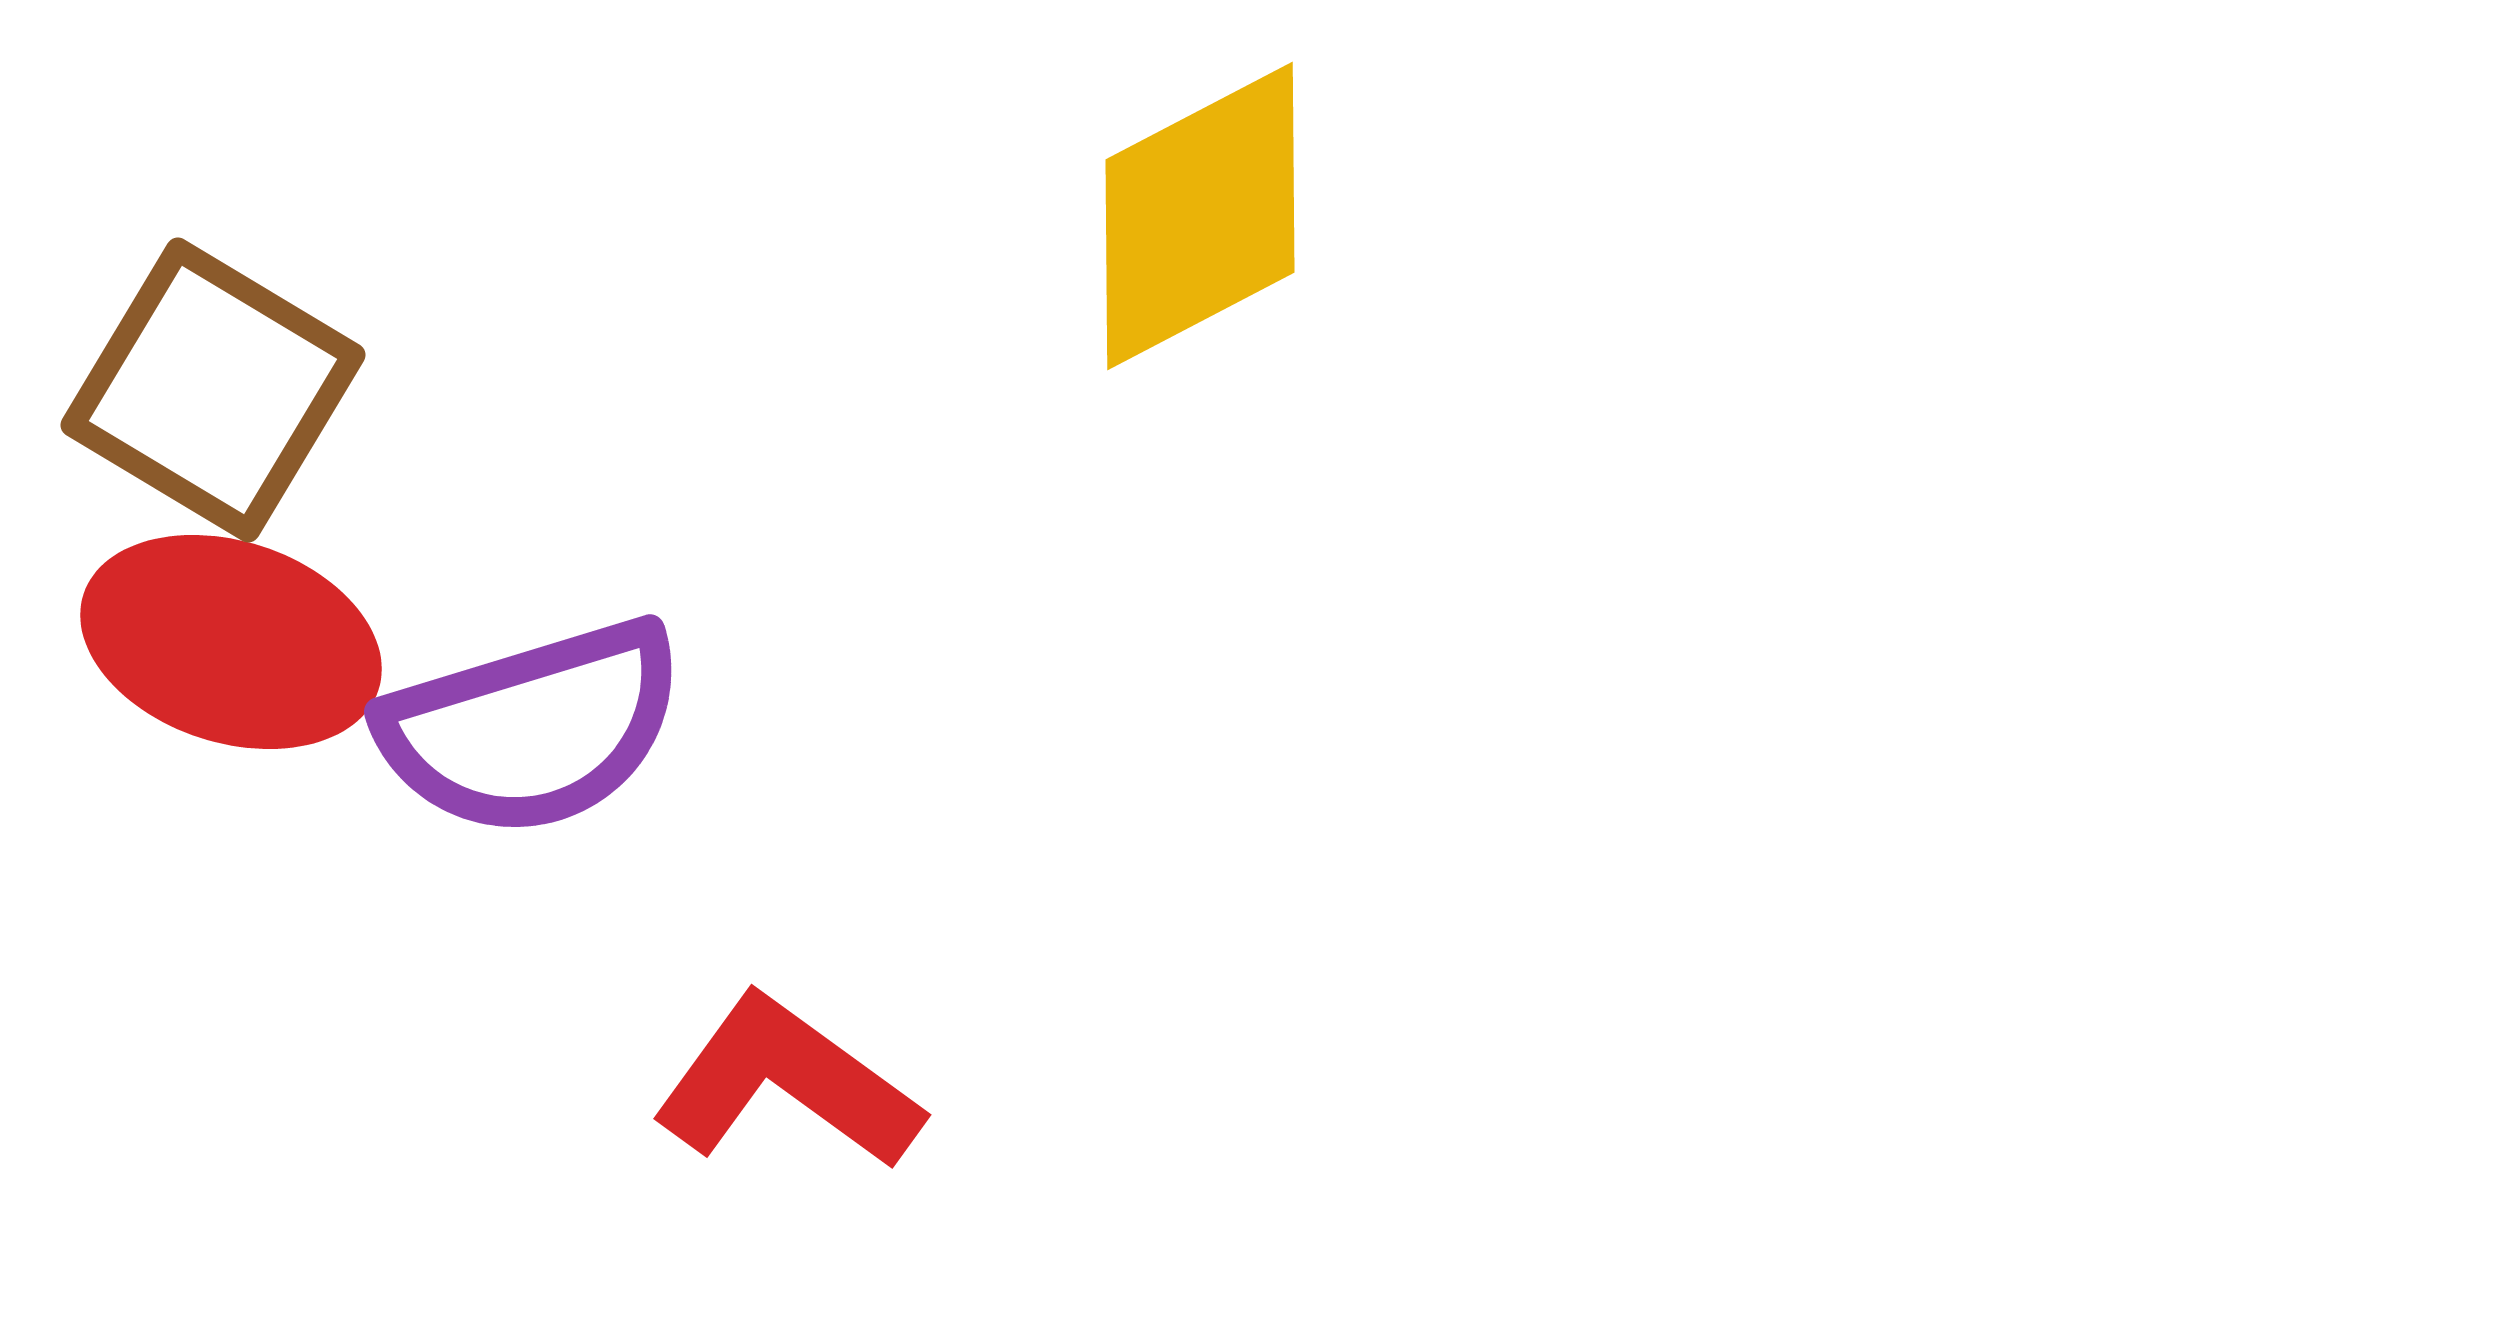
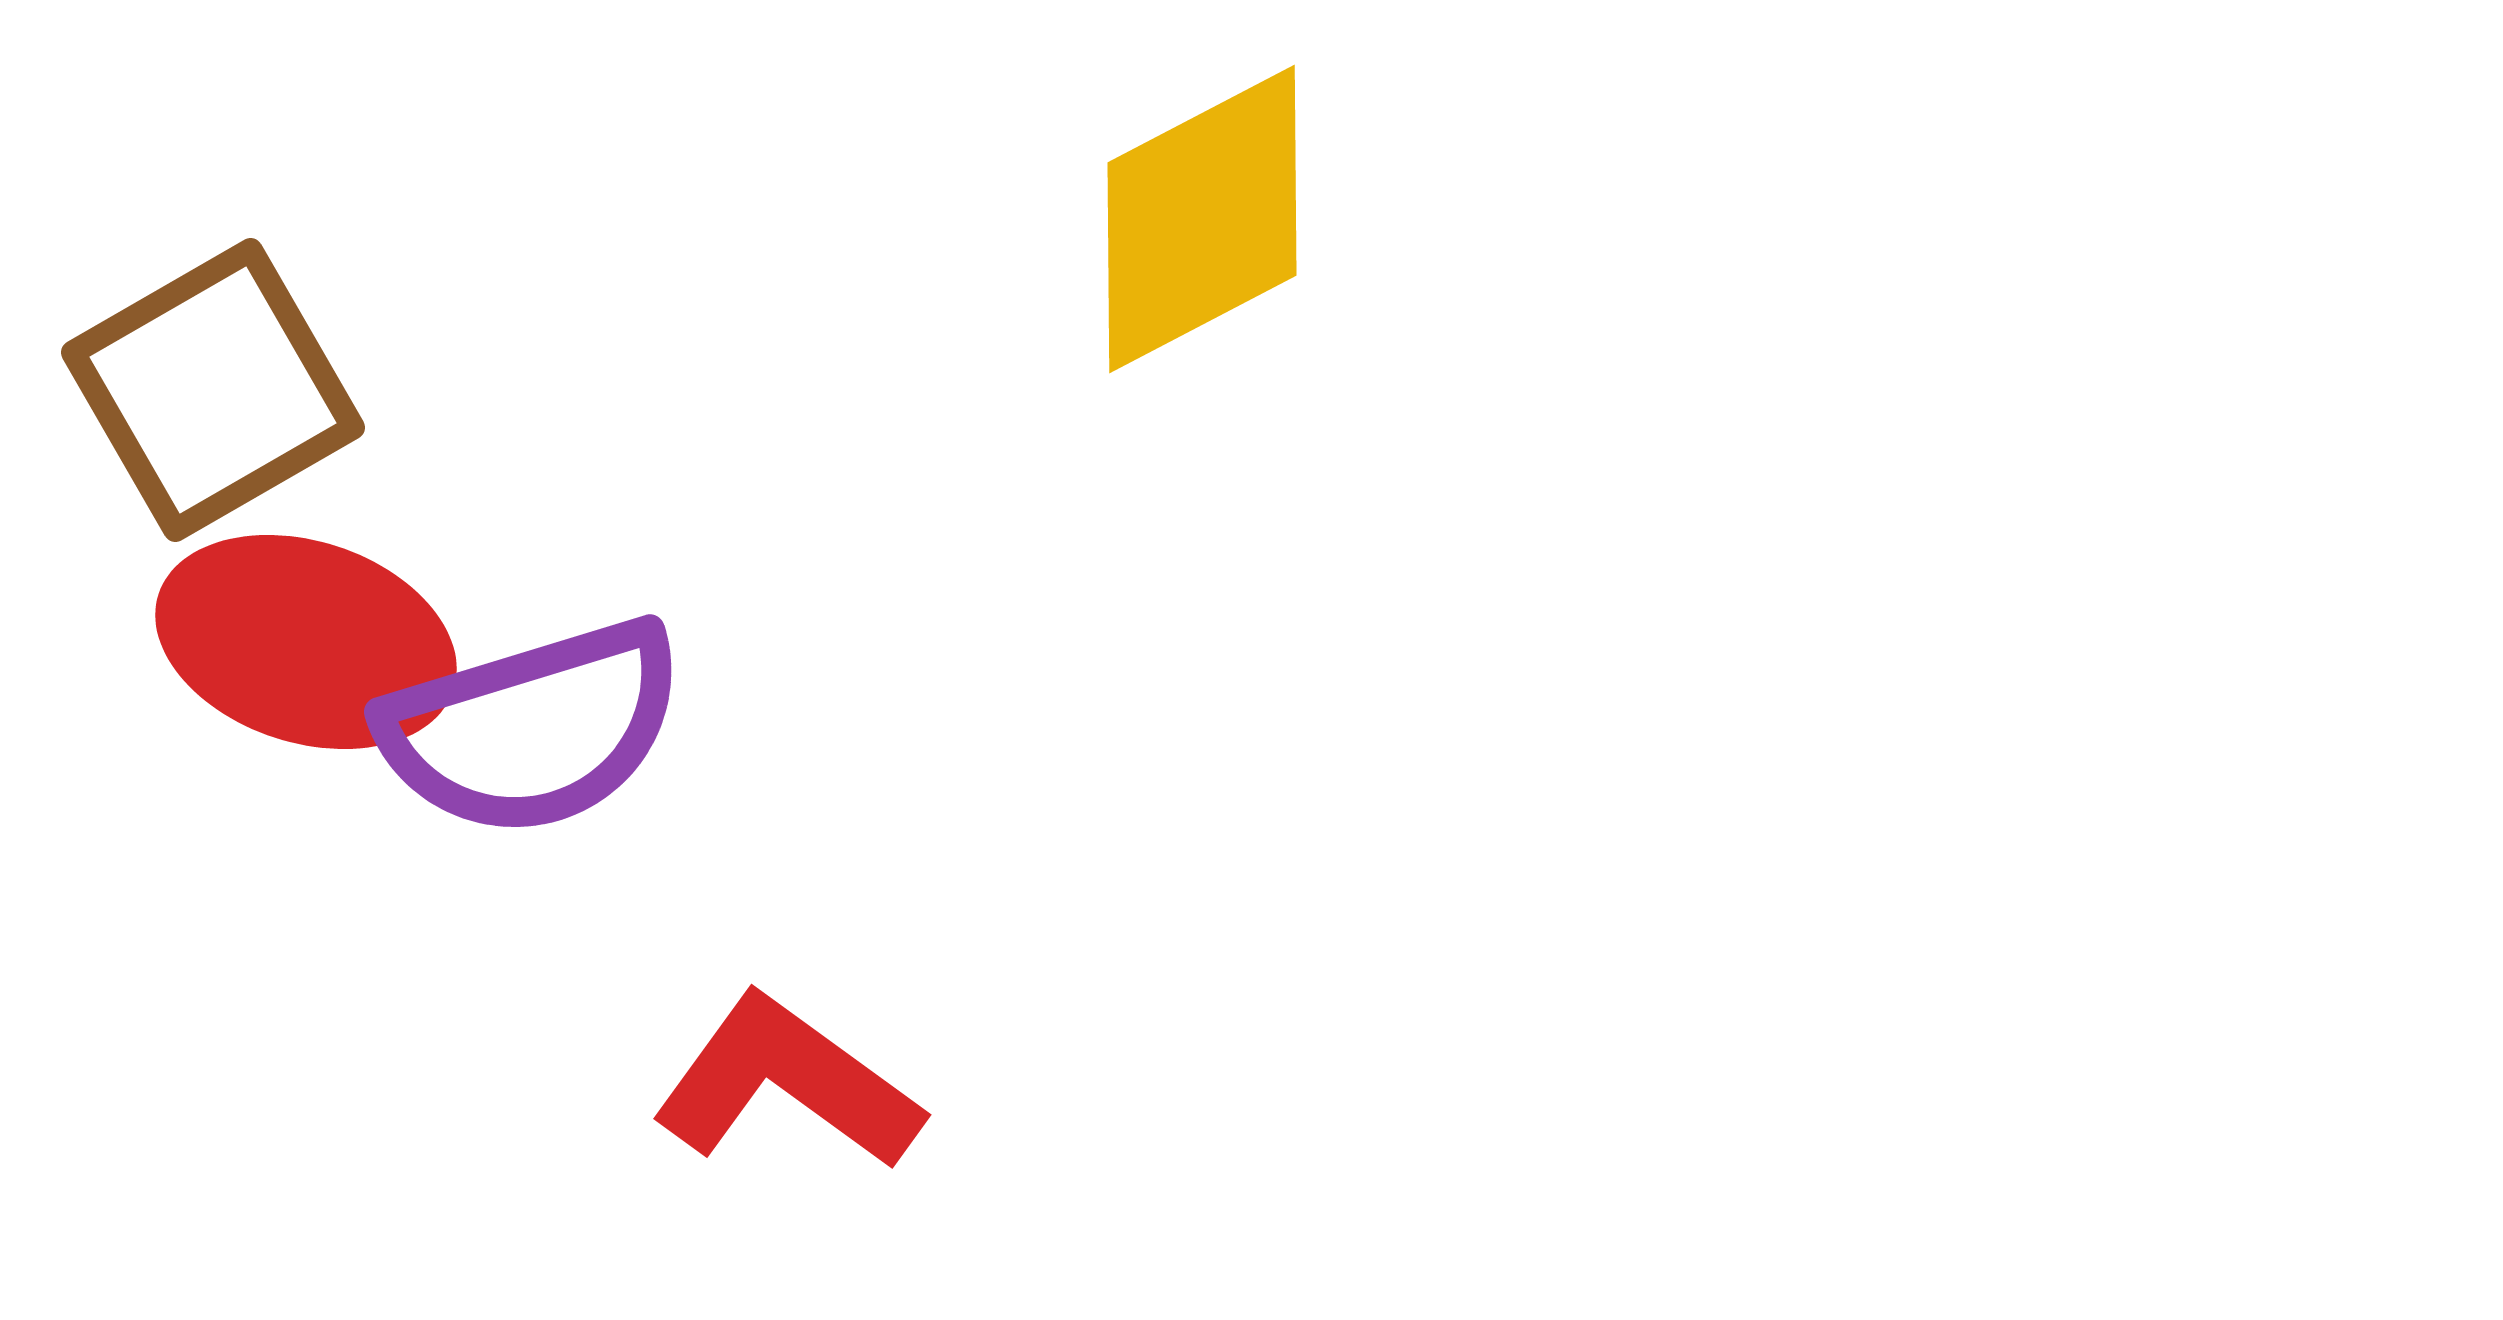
yellow diamond: moved 2 px right, 3 px down
brown square: rotated 29 degrees clockwise
red ellipse: moved 75 px right
